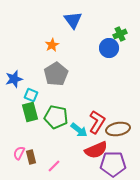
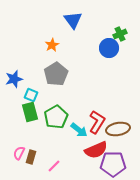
green pentagon: rotated 30 degrees clockwise
brown rectangle: rotated 32 degrees clockwise
